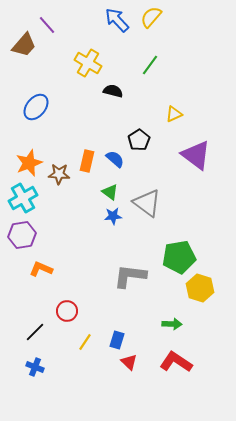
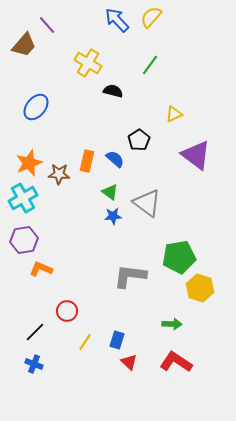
purple hexagon: moved 2 px right, 5 px down
blue cross: moved 1 px left, 3 px up
